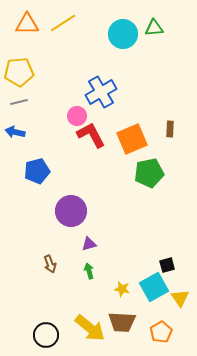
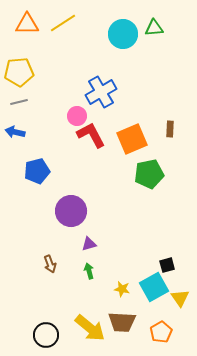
green pentagon: moved 1 px down
